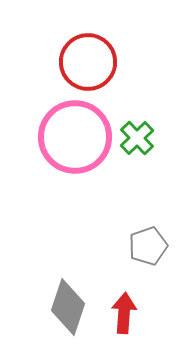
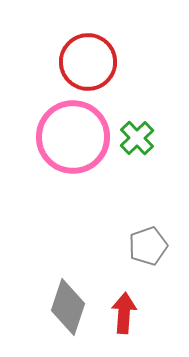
pink circle: moved 2 px left
